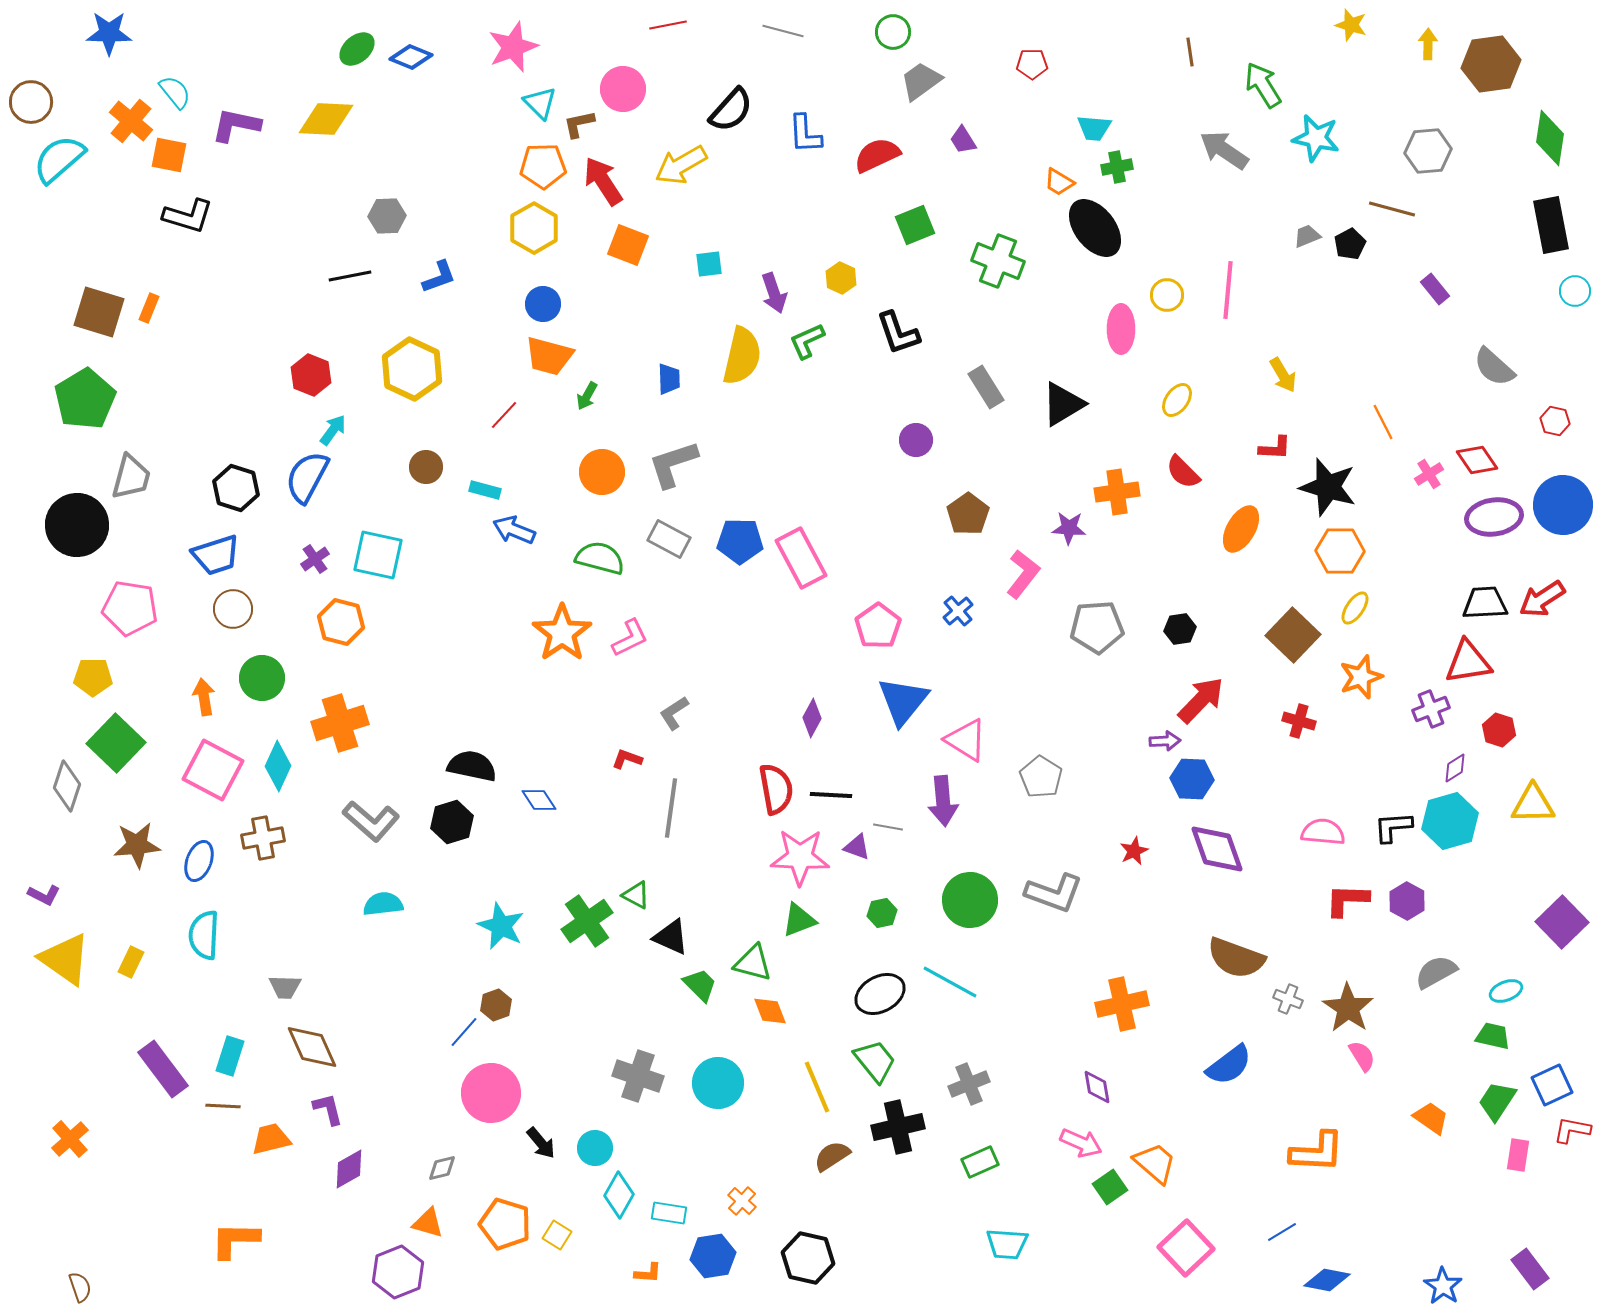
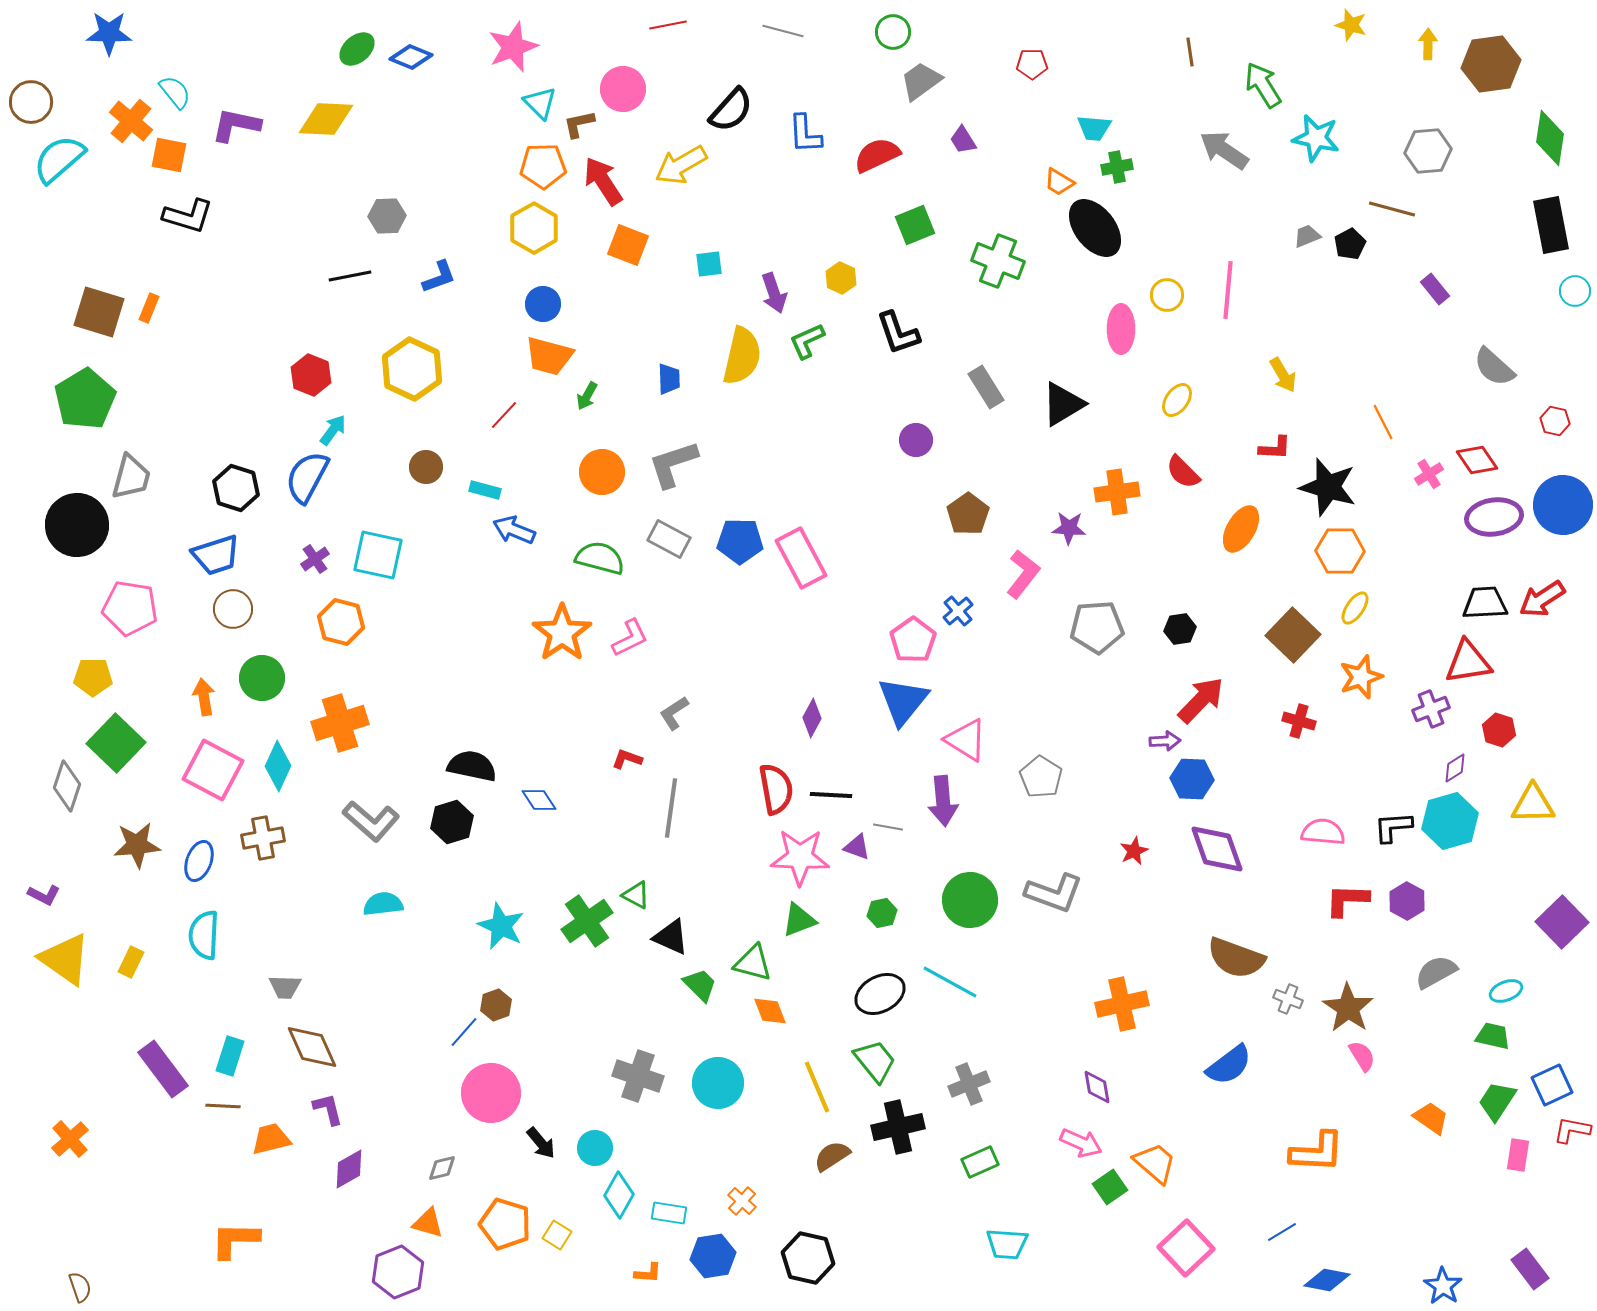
pink pentagon at (878, 626): moved 35 px right, 14 px down
